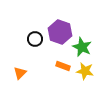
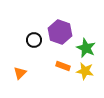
black circle: moved 1 px left, 1 px down
green star: moved 4 px right, 1 px down
